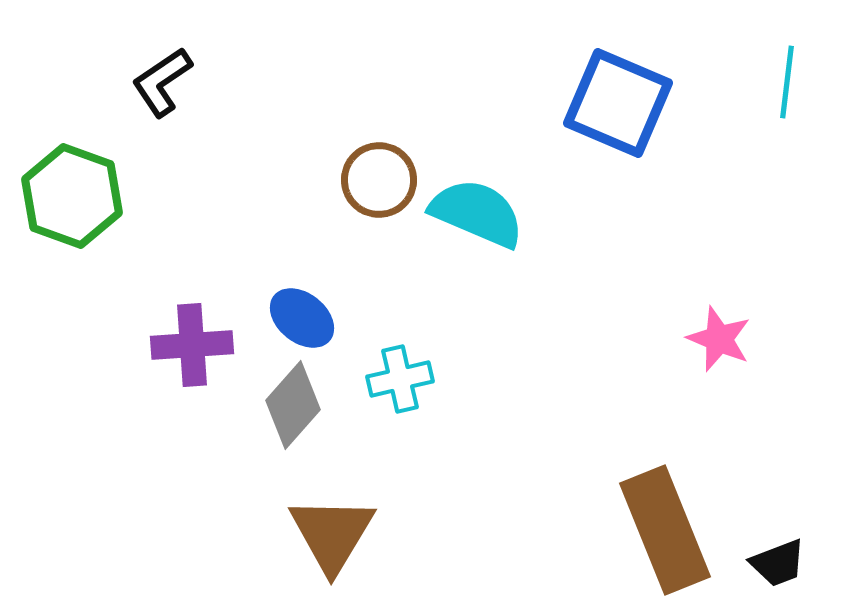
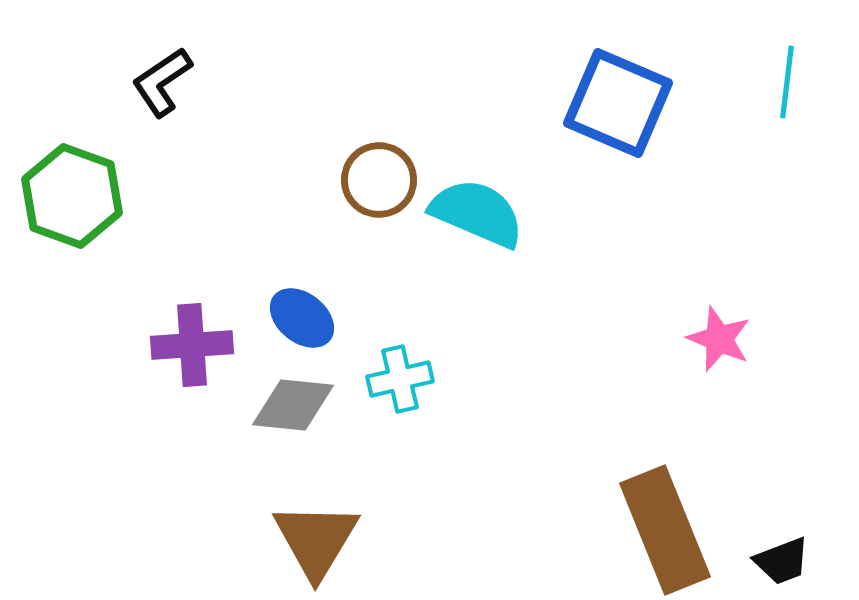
gray diamond: rotated 54 degrees clockwise
brown triangle: moved 16 px left, 6 px down
black trapezoid: moved 4 px right, 2 px up
